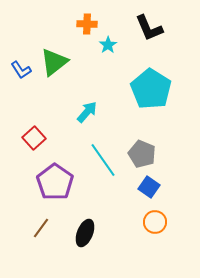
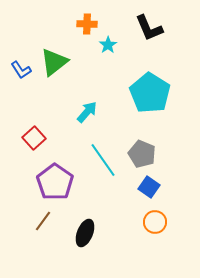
cyan pentagon: moved 1 px left, 4 px down
brown line: moved 2 px right, 7 px up
